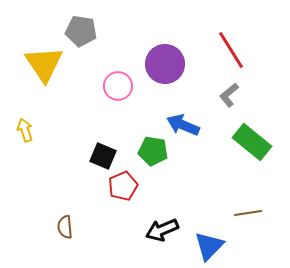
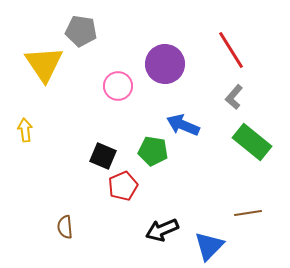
gray L-shape: moved 5 px right, 2 px down; rotated 10 degrees counterclockwise
yellow arrow: rotated 10 degrees clockwise
